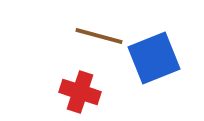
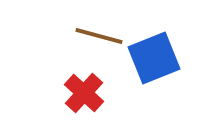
red cross: moved 4 px right, 1 px down; rotated 24 degrees clockwise
